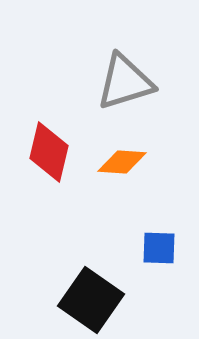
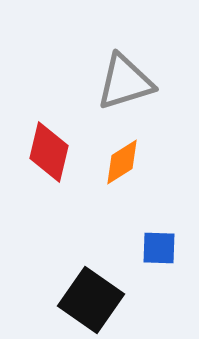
orange diamond: rotated 36 degrees counterclockwise
